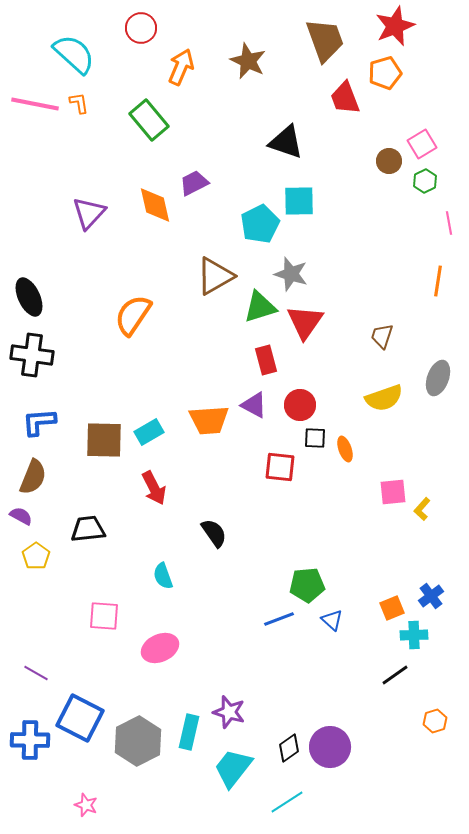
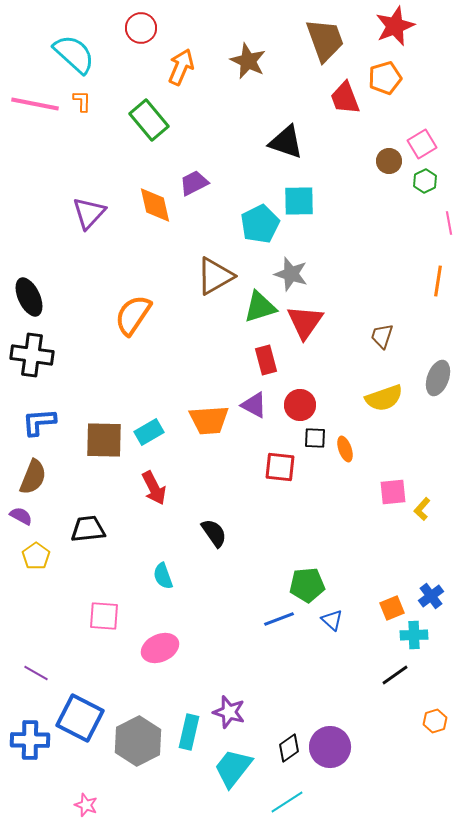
orange pentagon at (385, 73): moved 5 px down
orange L-shape at (79, 103): moved 3 px right, 2 px up; rotated 10 degrees clockwise
